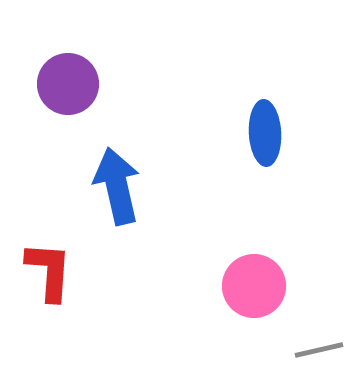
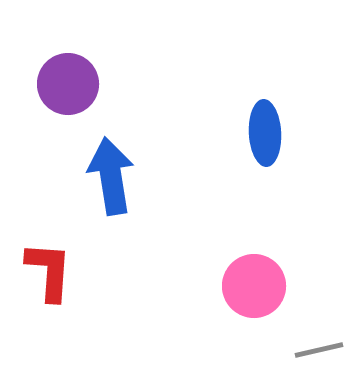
blue arrow: moved 6 px left, 10 px up; rotated 4 degrees clockwise
